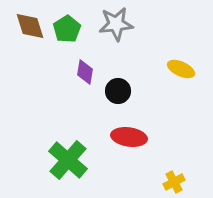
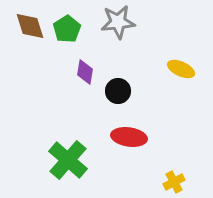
gray star: moved 2 px right, 2 px up
